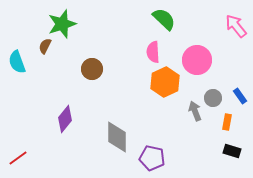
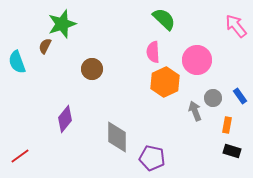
orange rectangle: moved 3 px down
red line: moved 2 px right, 2 px up
